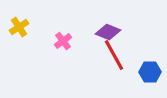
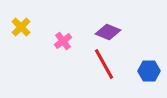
yellow cross: moved 2 px right; rotated 12 degrees counterclockwise
red line: moved 10 px left, 9 px down
blue hexagon: moved 1 px left, 1 px up
